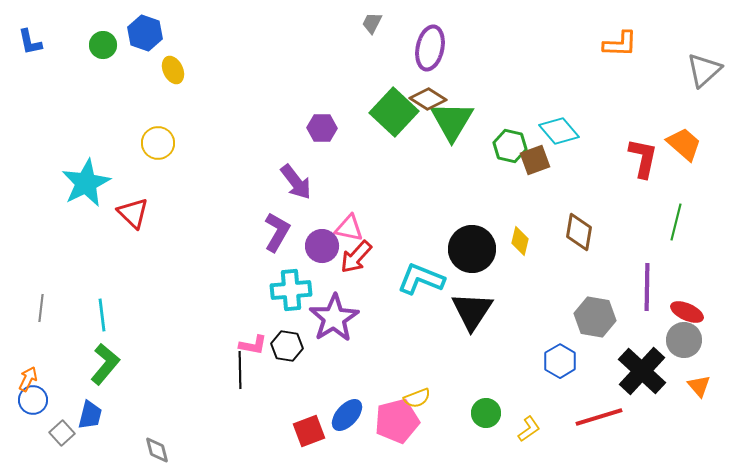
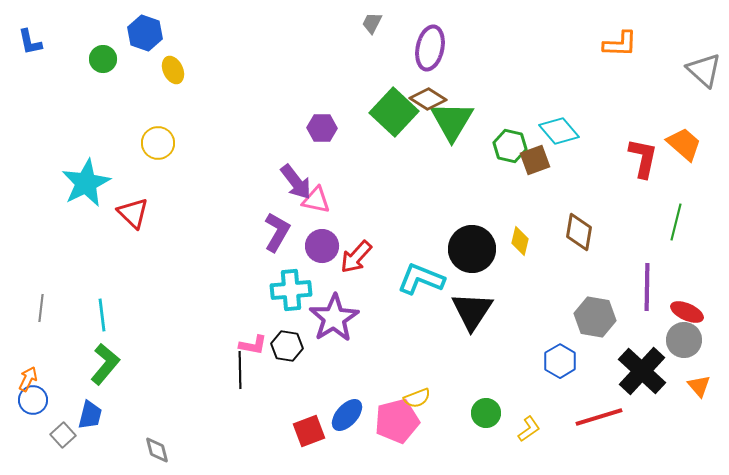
green circle at (103, 45): moved 14 px down
gray triangle at (704, 70): rotated 36 degrees counterclockwise
pink triangle at (349, 228): moved 33 px left, 28 px up
gray square at (62, 433): moved 1 px right, 2 px down
